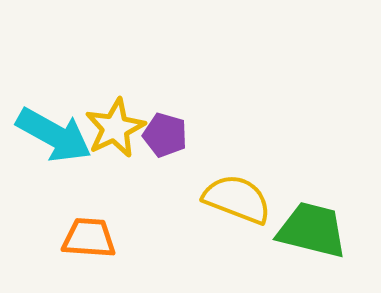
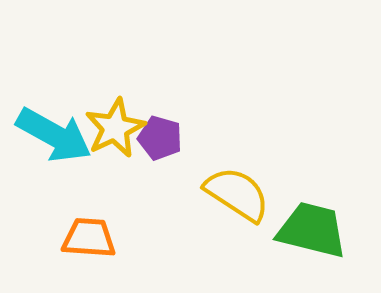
purple pentagon: moved 5 px left, 3 px down
yellow semicircle: moved 5 px up; rotated 12 degrees clockwise
